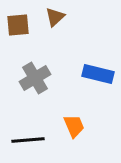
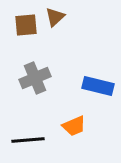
brown square: moved 8 px right
blue rectangle: moved 12 px down
gray cross: rotated 8 degrees clockwise
orange trapezoid: rotated 90 degrees clockwise
